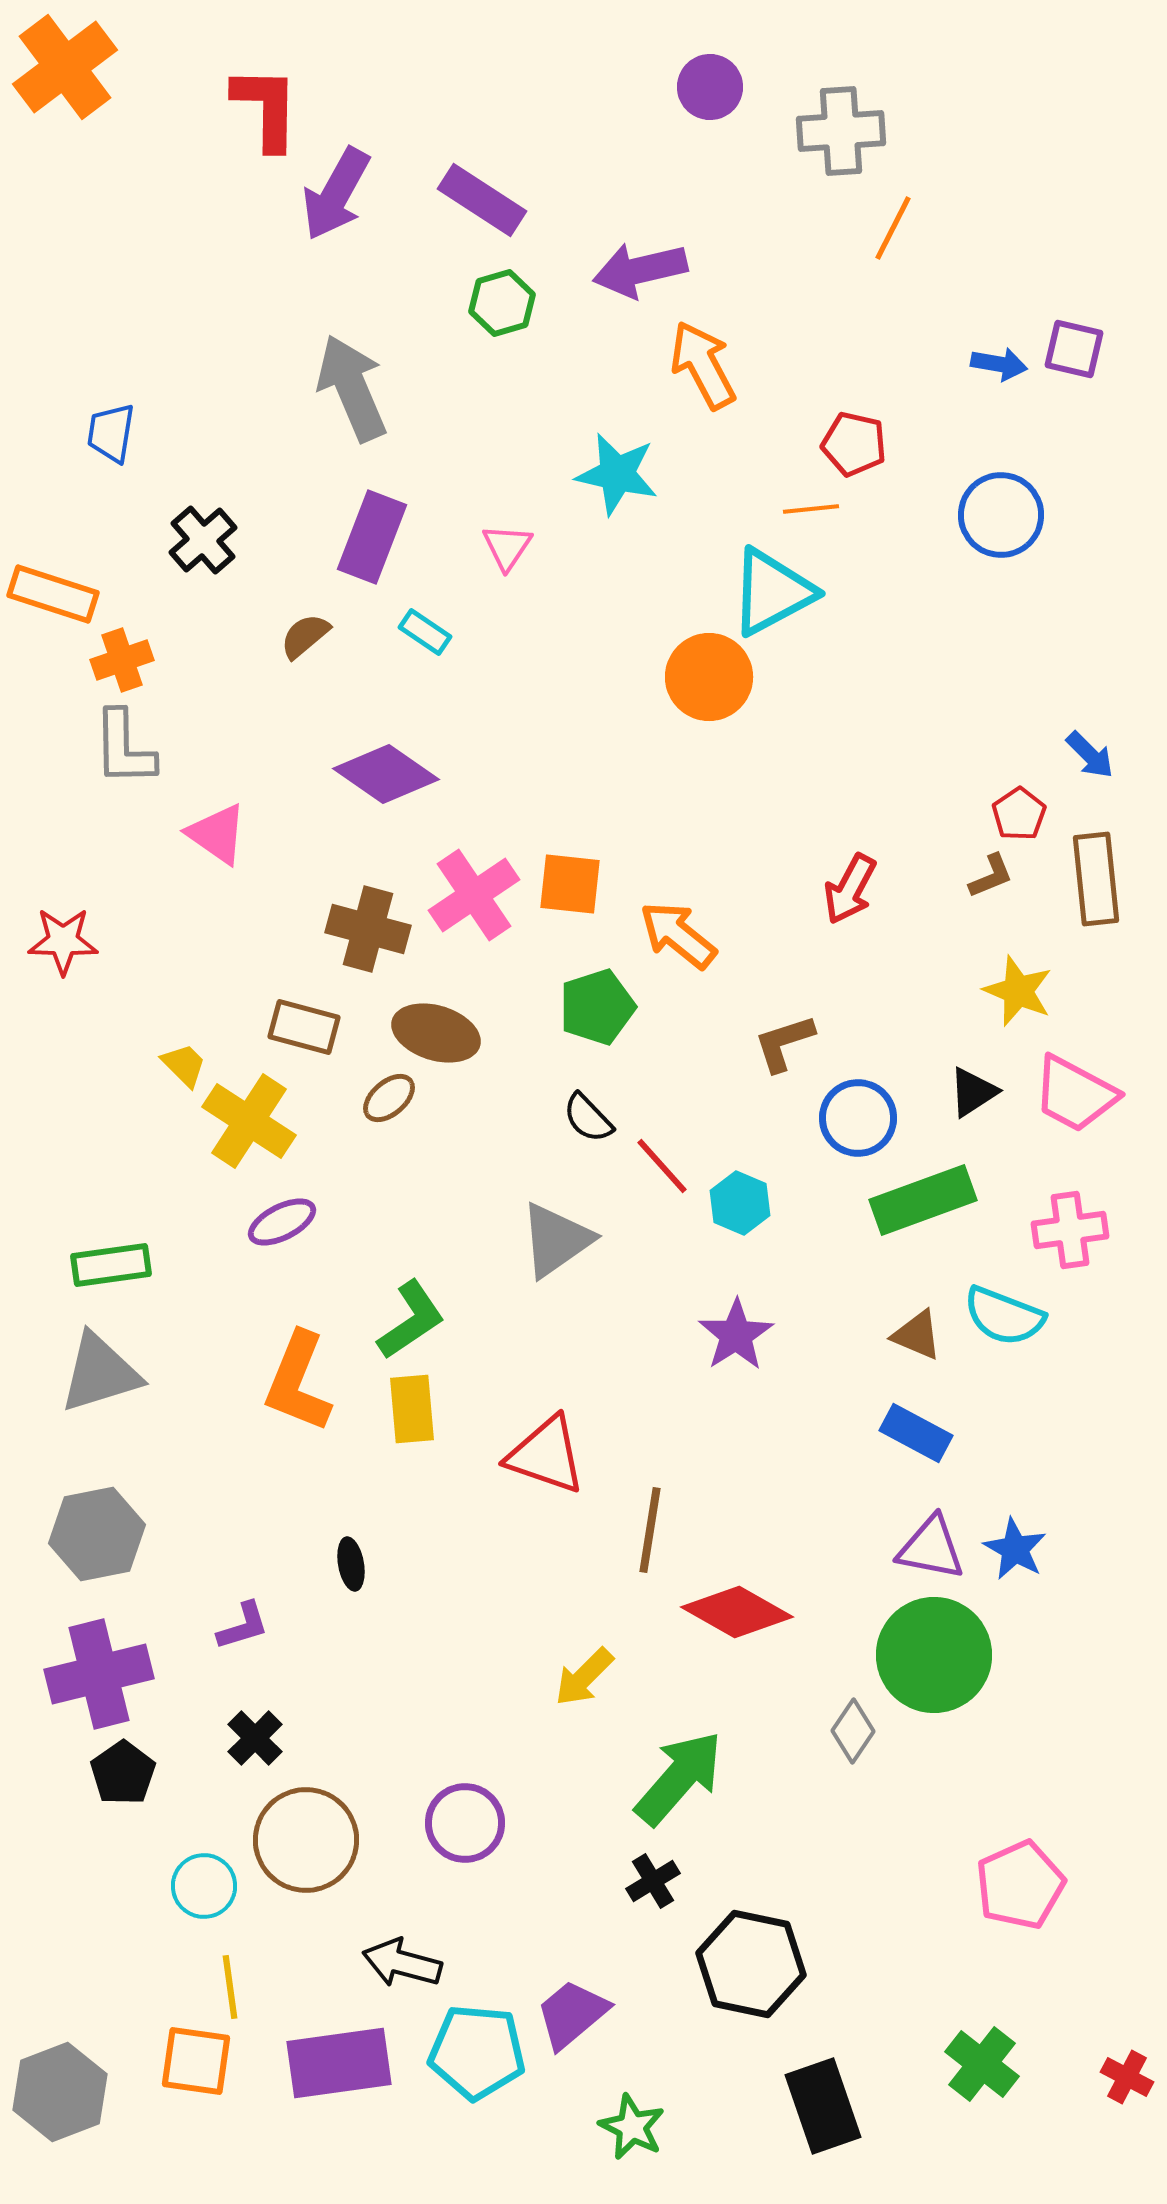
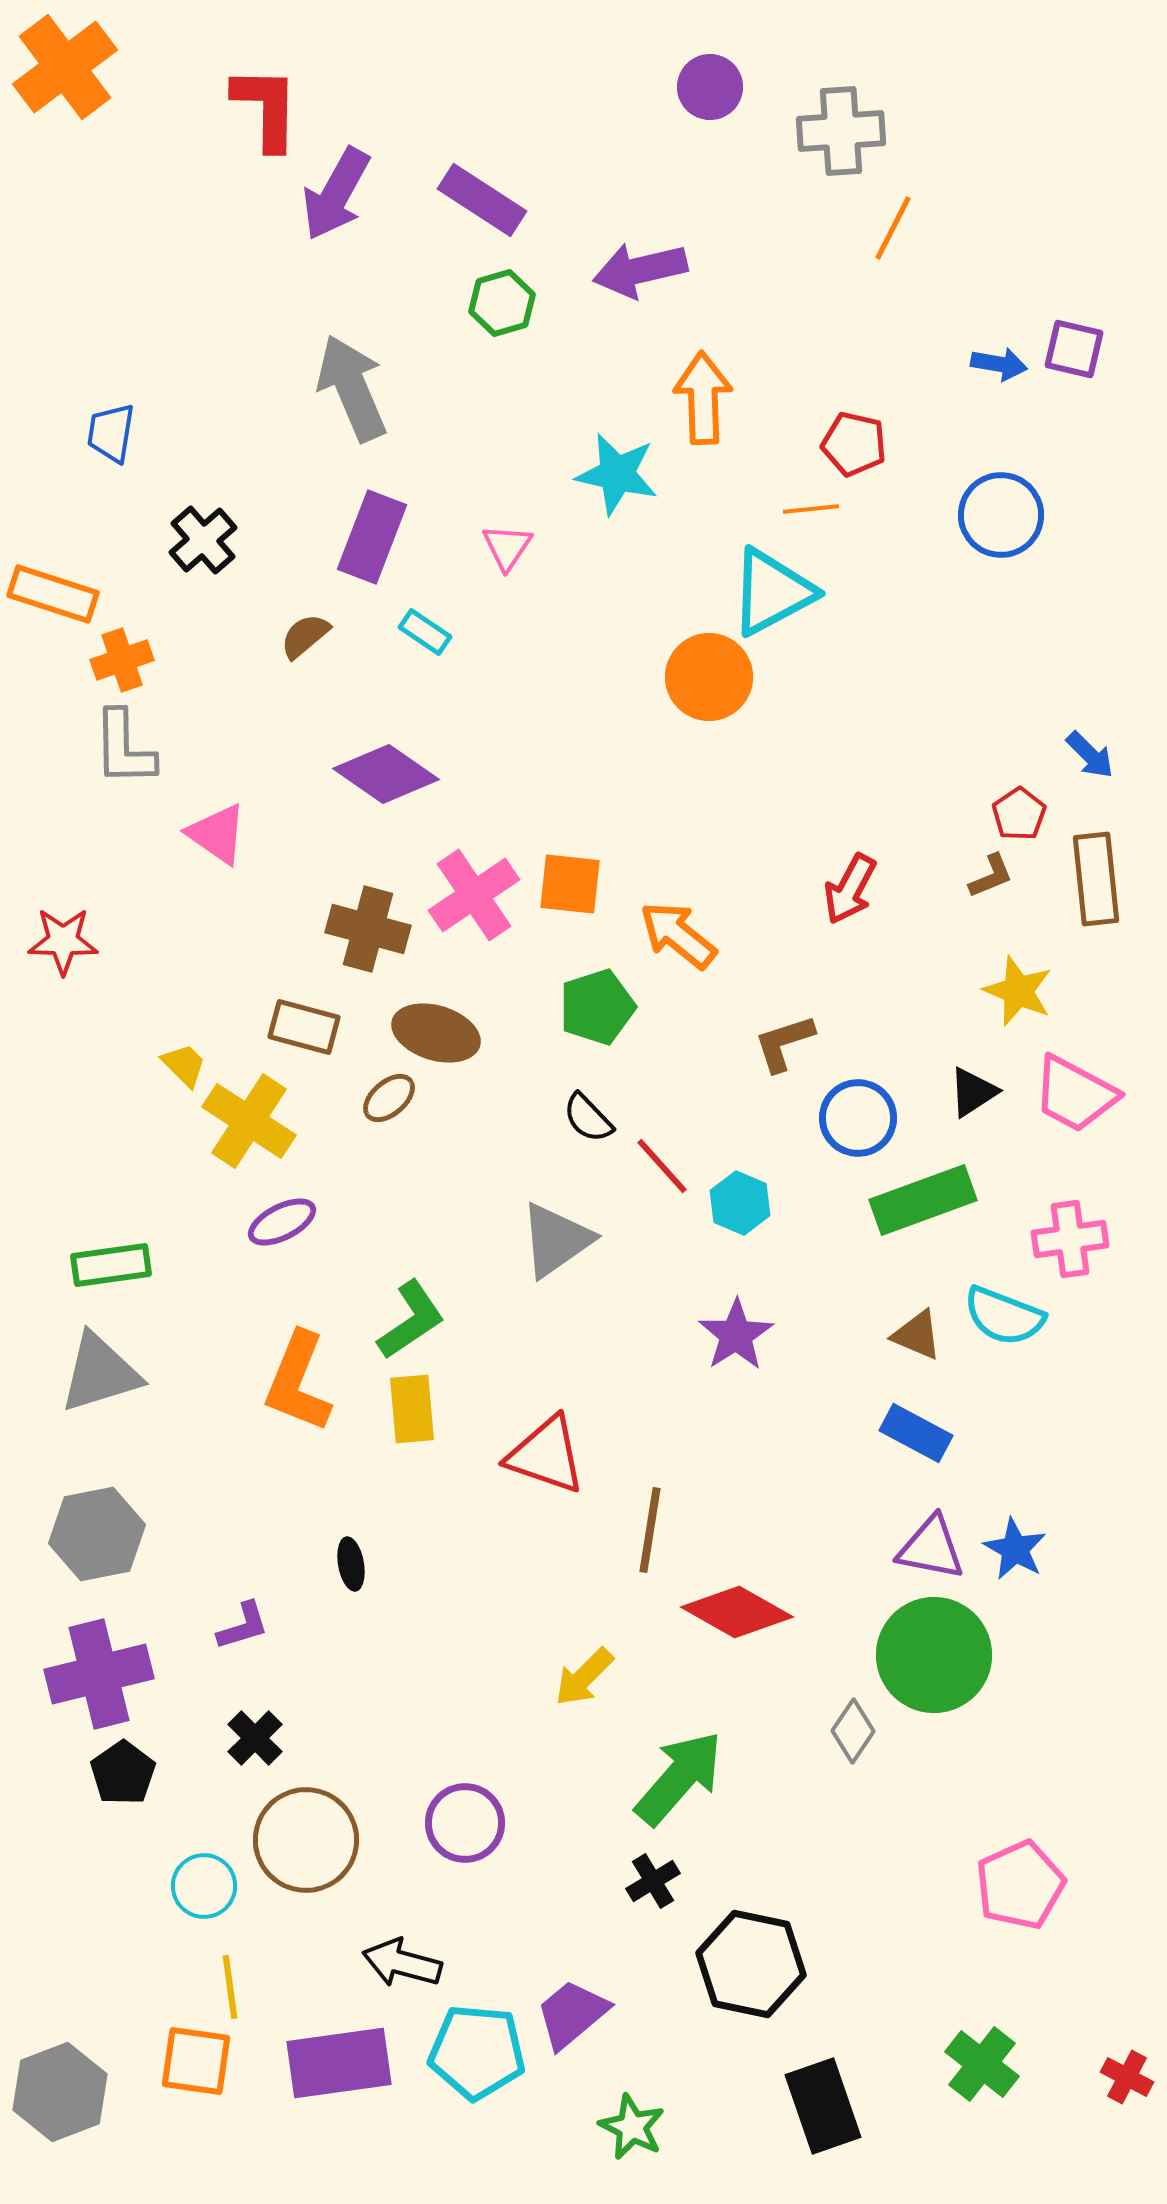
orange arrow at (703, 365): moved 33 px down; rotated 26 degrees clockwise
pink cross at (1070, 1230): moved 9 px down
